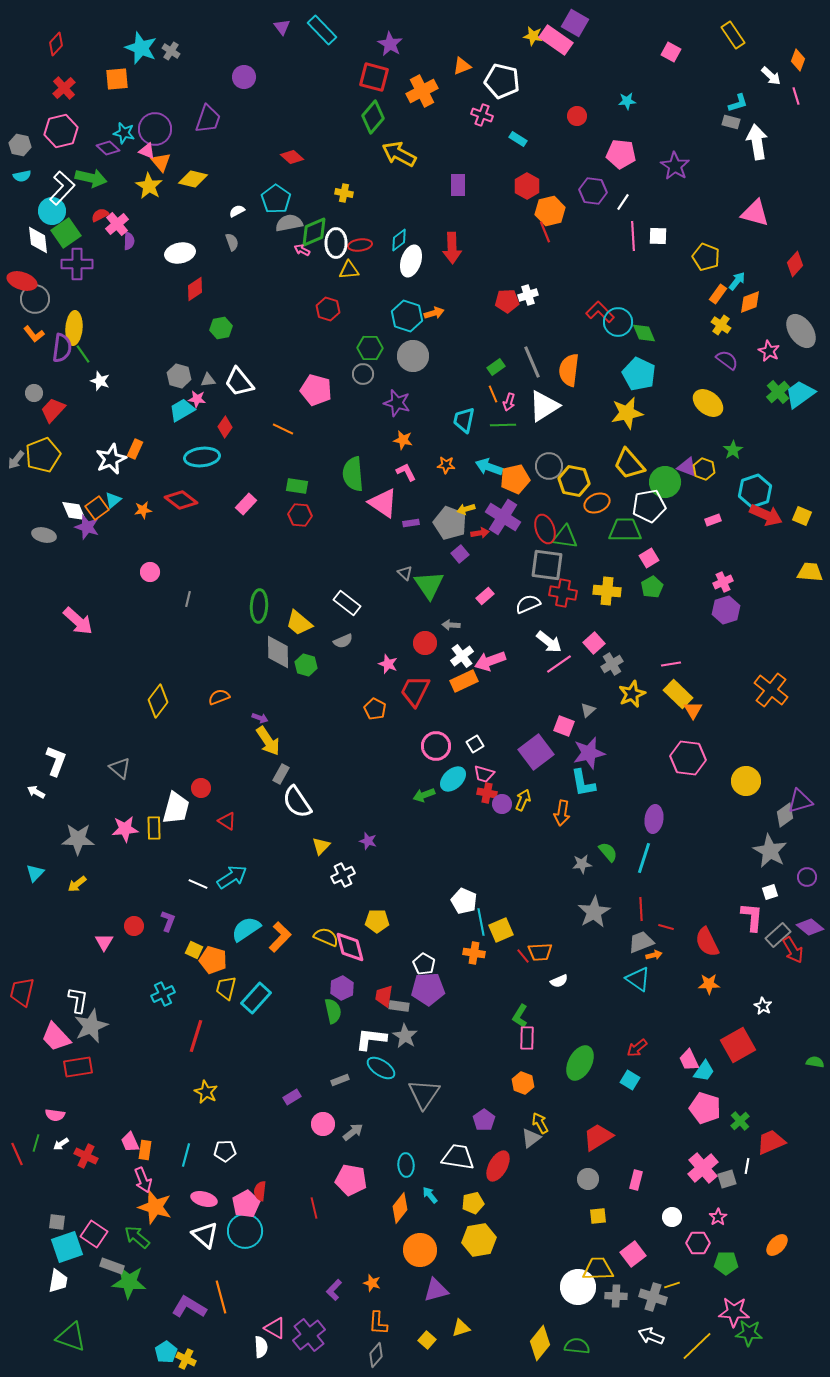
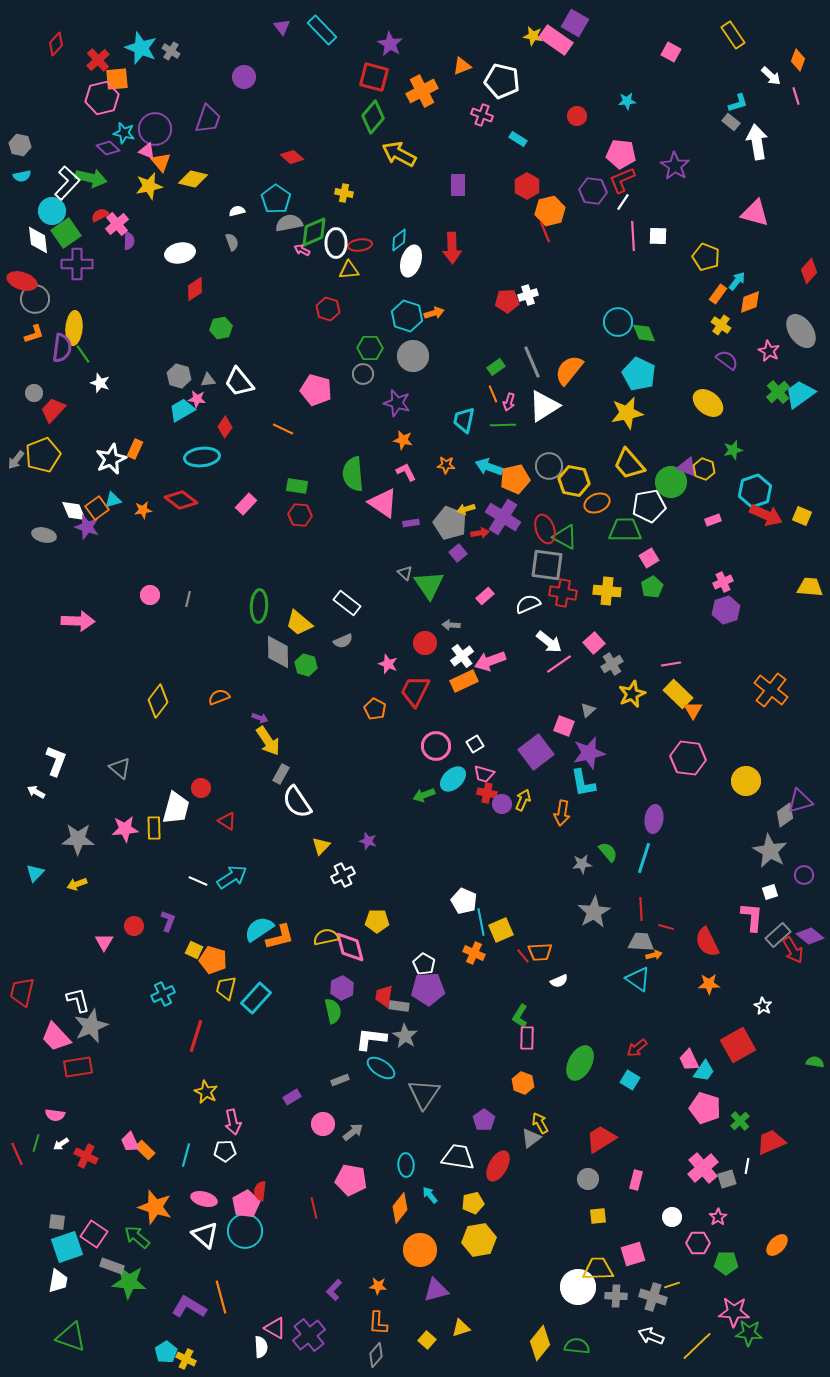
red cross at (64, 88): moved 34 px right, 28 px up
gray rectangle at (731, 122): rotated 24 degrees clockwise
pink hexagon at (61, 131): moved 41 px right, 33 px up
yellow star at (149, 186): rotated 28 degrees clockwise
white L-shape at (62, 188): moved 5 px right, 5 px up
white semicircle at (237, 211): rotated 14 degrees clockwise
red diamond at (795, 264): moved 14 px right, 7 px down
red L-shape at (600, 312): moved 22 px right, 132 px up; rotated 68 degrees counterclockwise
orange L-shape at (34, 334): rotated 70 degrees counterclockwise
orange semicircle at (569, 370): rotated 32 degrees clockwise
white star at (100, 381): moved 2 px down
green star at (733, 450): rotated 18 degrees clockwise
green circle at (665, 482): moved 6 px right
cyan triangle at (113, 500): rotated 24 degrees clockwise
green triangle at (565, 537): rotated 20 degrees clockwise
purple square at (460, 554): moved 2 px left, 1 px up
pink circle at (150, 572): moved 23 px down
yellow trapezoid at (810, 572): moved 15 px down
pink arrow at (78, 621): rotated 40 degrees counterclockwise
purple circle at (807, 877): moved 3 px left, 2 px up
yellow arrow at (77, 884): rotated 18 degrees clockwise
white line at (198, 884): moved 3 px up
purple diamond at (810, 927): moved 9 px down
cyan semicircle at (246, 929): moved 13 px right
orange L-shape at (280, 937): rotated 32 degrees clockwise
yellow semicircle at (326, 937): rotated 35 degrees counterclockwise
gray trapezoid at (641, 942): rotated 24 degrees clockwise
orange cross at (474, 953): rotated 15 degrees clockwise
white L-shape at (78, 1000): rotated 24 degrees counterclockwise
red trapezoid at (598, 1137): moved 3 px right, 2 px down
orange rectangle at (145, 1150): rotated 54 degrees counterclockwise
pink arrow at (143, 1180): moved 90 px right, 58 px up; rotated 10 degrees clockwise
pink square at (633, 1254): rotated 20 degrees clockwise
orange star at (372, 1283): moved 6 px right, 3 px down; rotated 12 degrees counterclockwise
